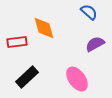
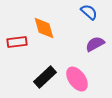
black rectangle: moved 18 px right
